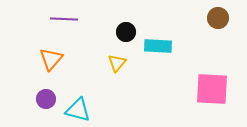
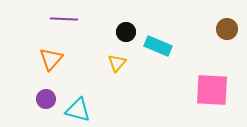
brown circle: moved 9 px right, 11 px down
cyan rectangle: rotated 20 degrees clockwise
pink square: moved 1 px down
